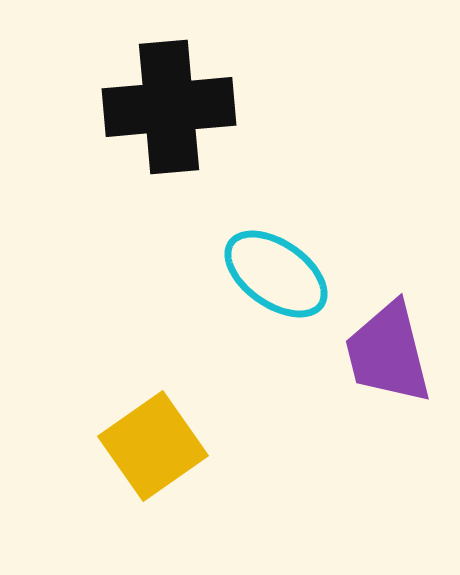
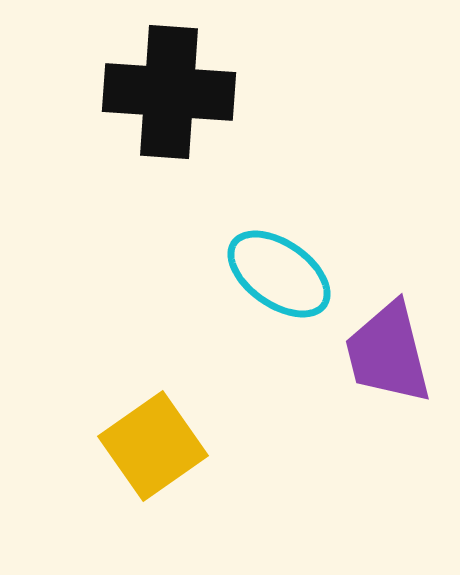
black cross: moved 15 px up; rotated 9 degrees clockwise
cyan ellipse: moved 3 px right
